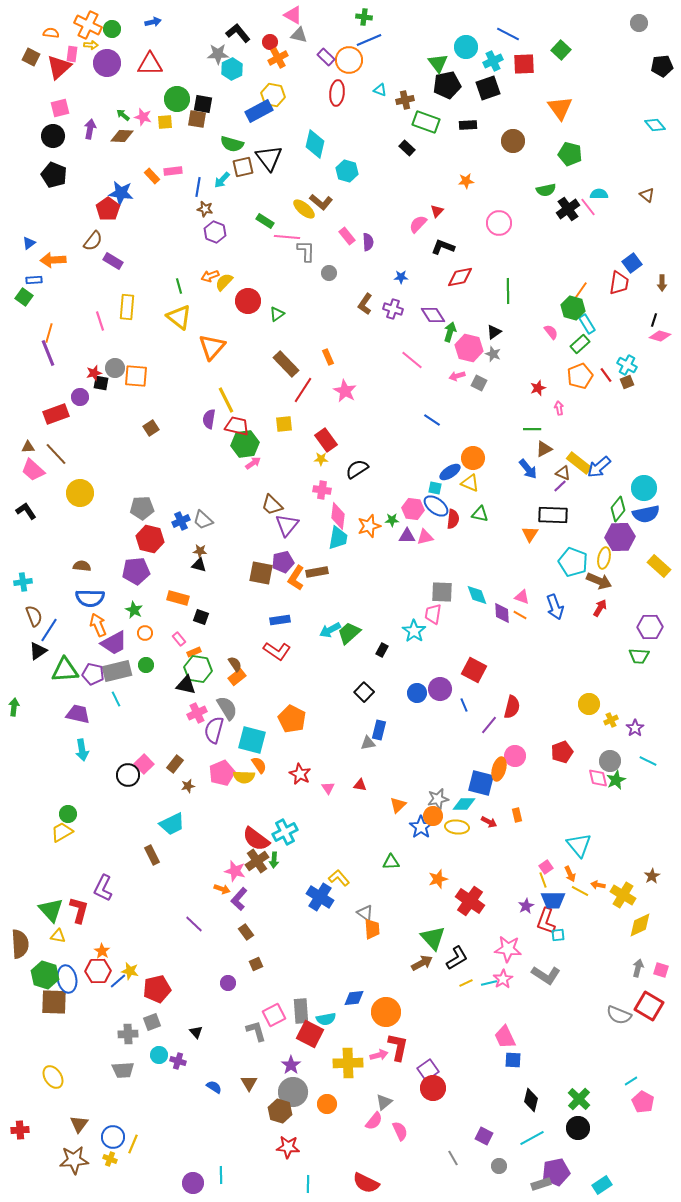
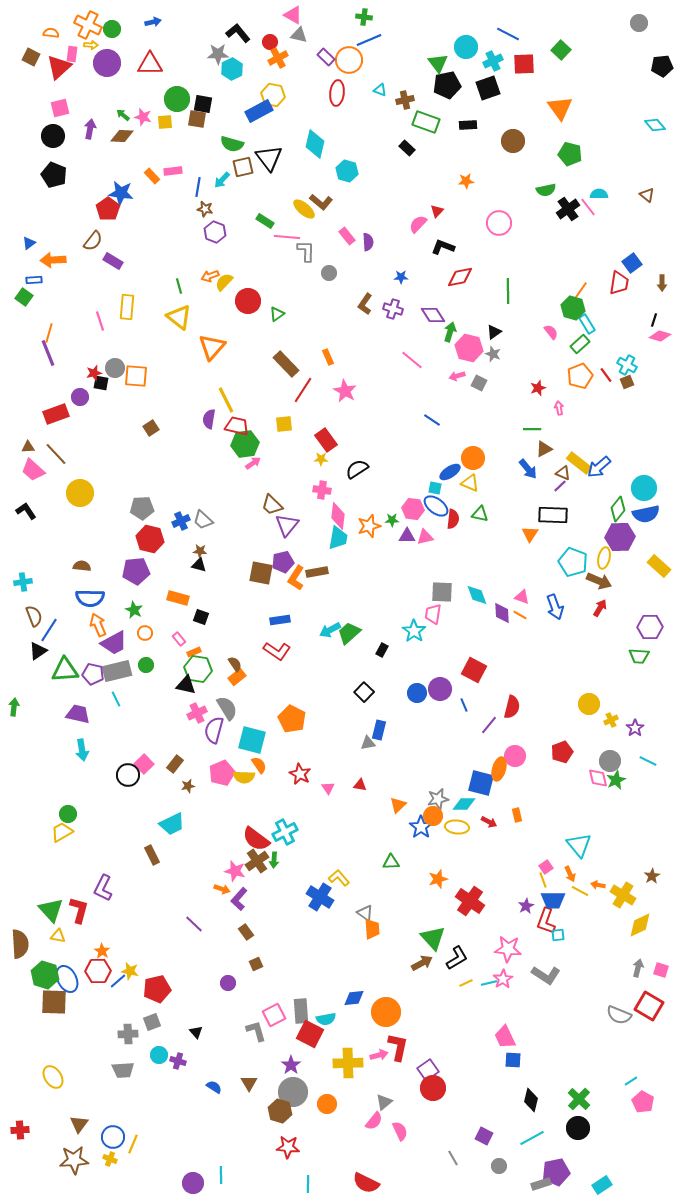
blue ellipse at (67, 979): rotated 16 degrees counterclockwise
